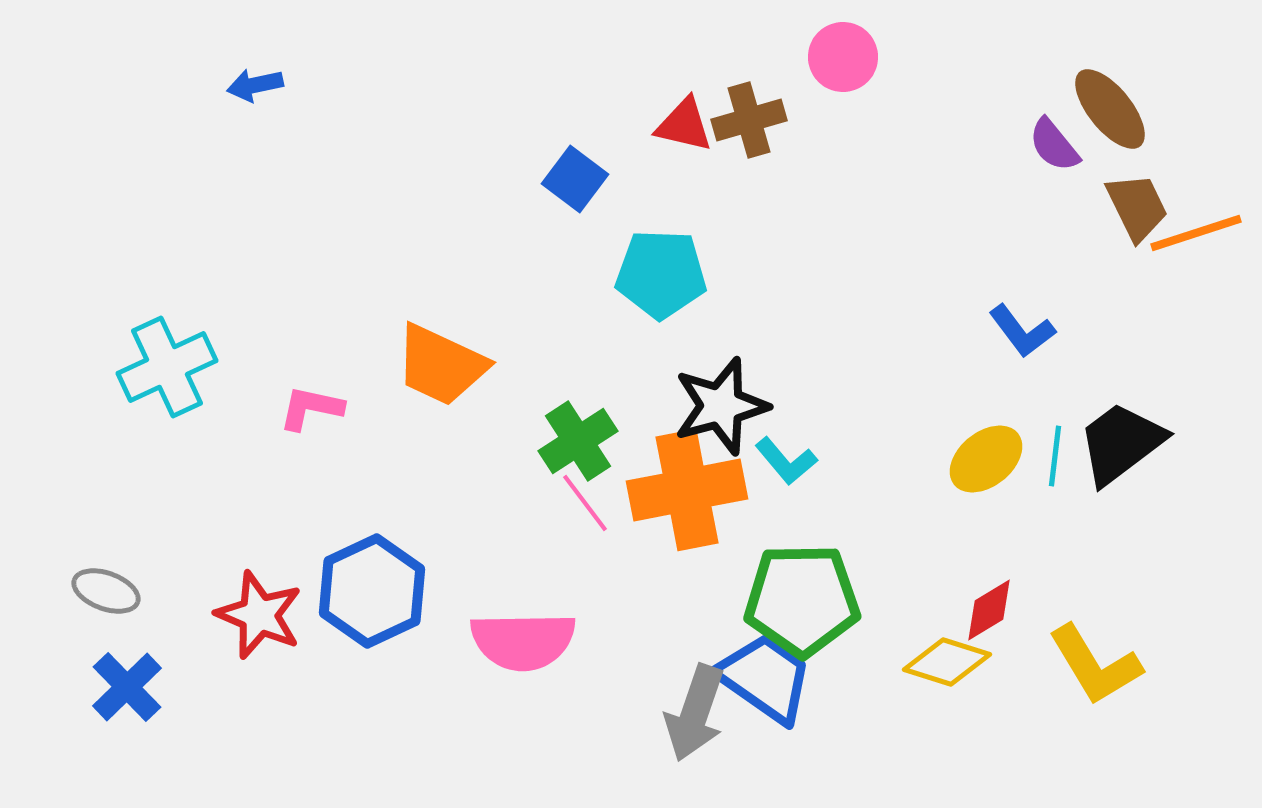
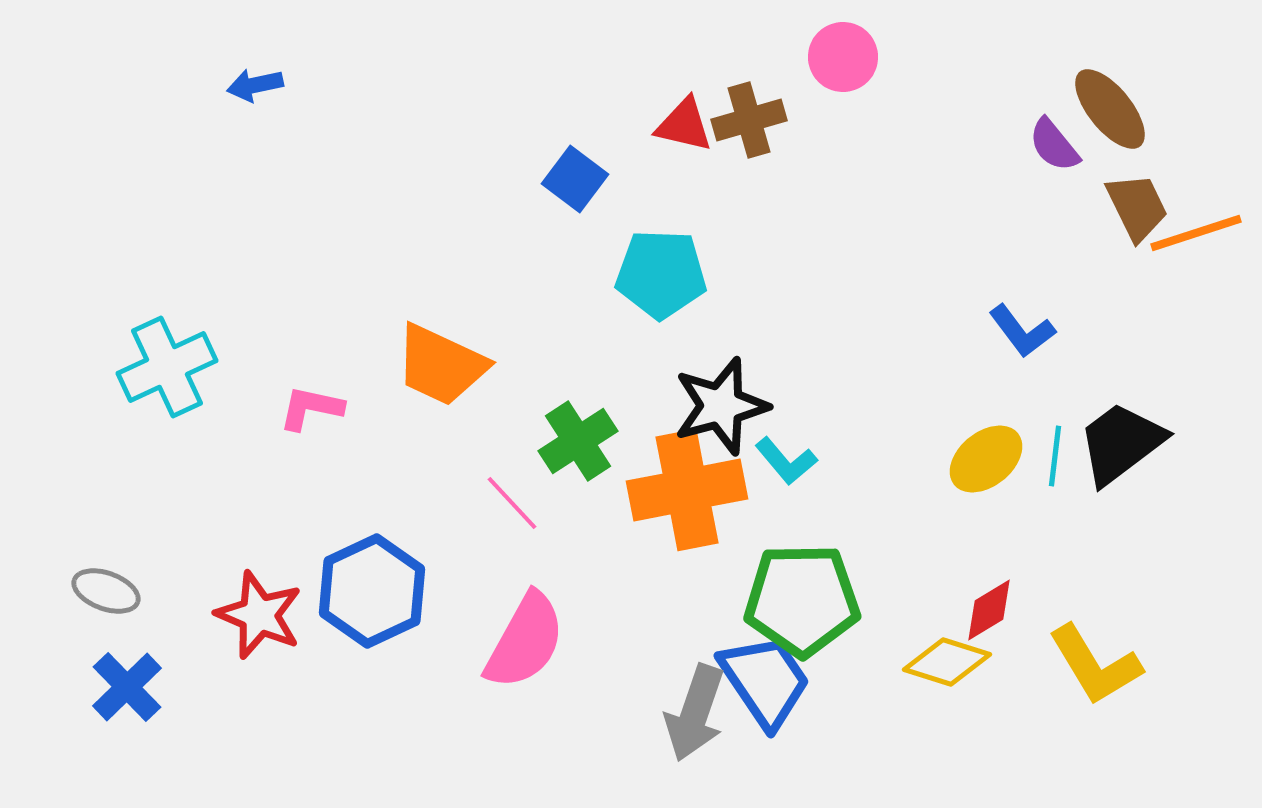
pink line: moved 73 px left; rotated 6 degrees counterclockwise
pink semicircle: moved 2 px right; rotated 60 degrees counterclockwise
blue trapezoid: moved 3 px down; rotated 21 degrees clockwise
